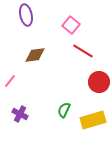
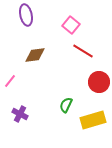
green semicircle: moved 2 px right, 5 px up
